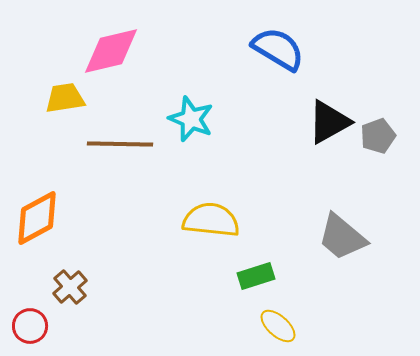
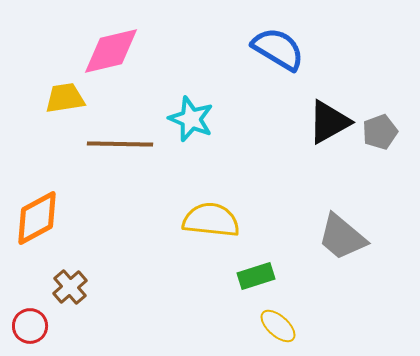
gray pentagon: moved 2 px right, 4 px up
